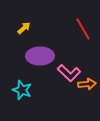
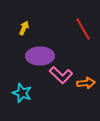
yellow arrow: rotated 24 degrees counterclockwise
pink L-shape: moved 8 px left, 2 px down
orange arrow: moved 1 px left, 1 px up
cyan star: moved 3 px down
